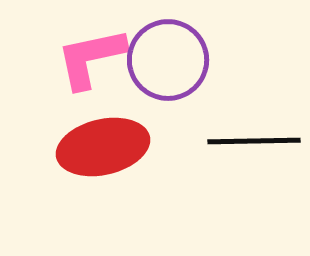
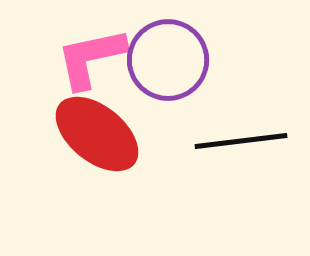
black line: moved 13 px left; rotated 6 degrees counterclockwise
red ellipse: moved 6 px left, 13 px up; rotated 52 degrees clockwise
